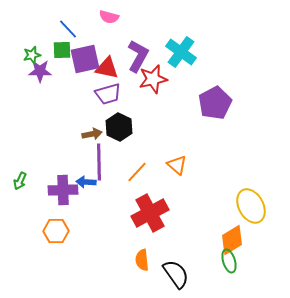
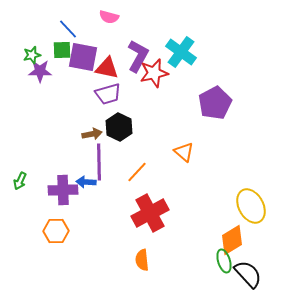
purple square: moved 2 px left, 2 px up; rotated 24 degrees clockwise
red star: moved 1 px right, 6 px up
orange triangle: moved 7 px right, 13 px up
green ellipse: moved 5 px left
black semicircle: moved 72 px right; rotated 8 degrees counterclockwise
